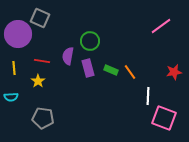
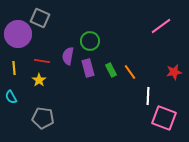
green rectangle: rotated 40 degrees clockwise
yellow star: moved 1 px right, 1 px up
cyan semicircle: rotated 64 degrees clockwise
